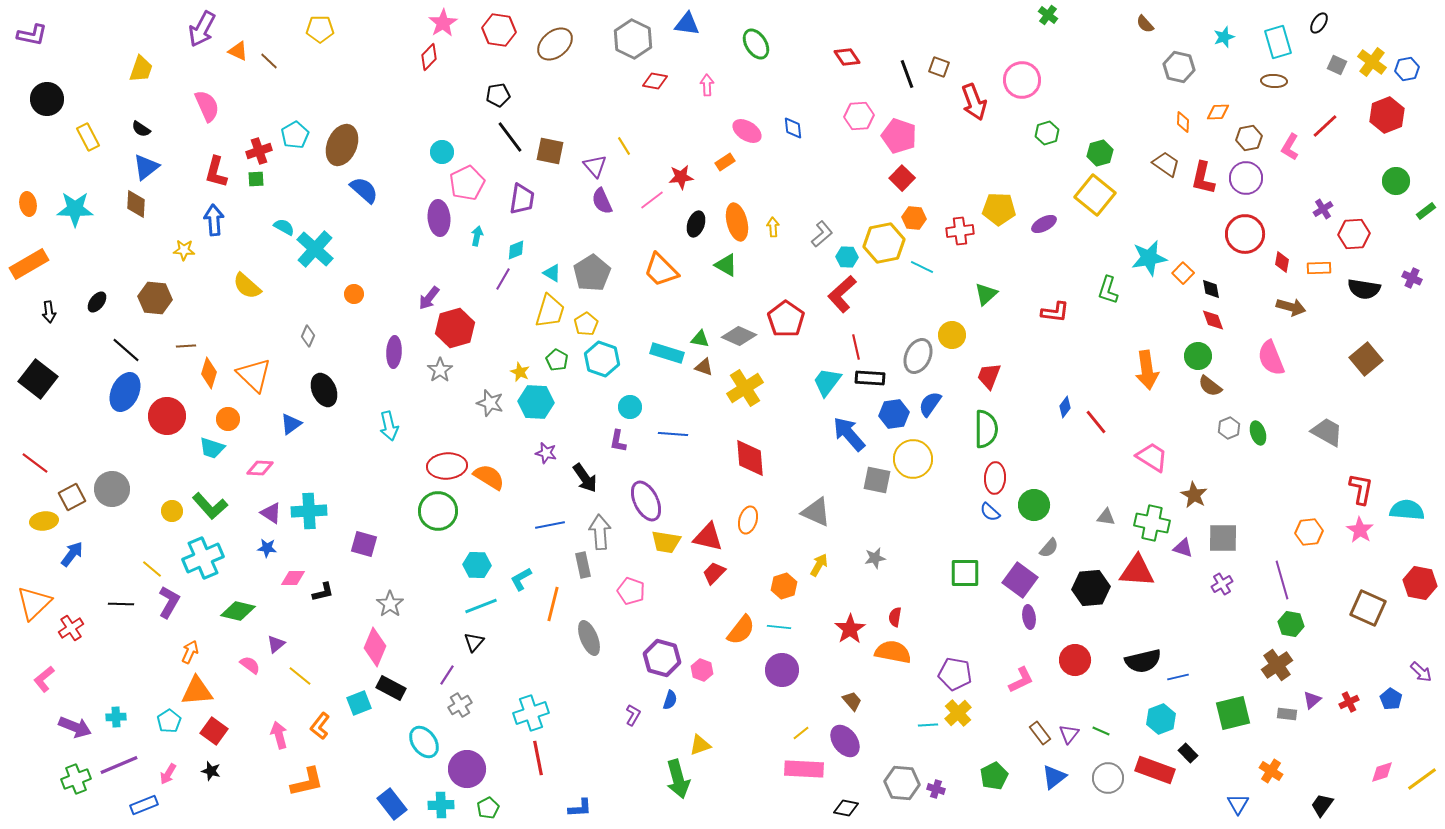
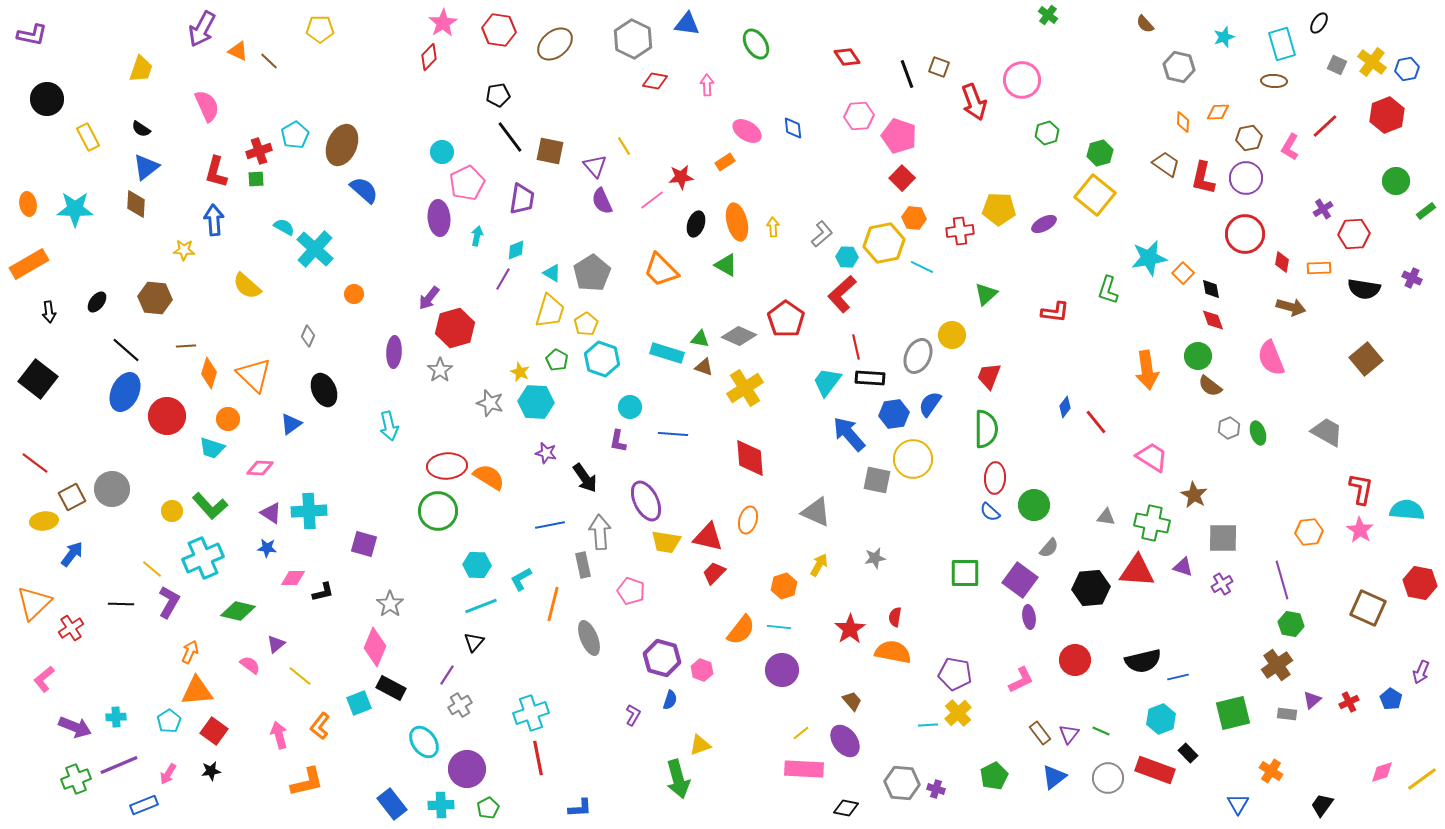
cyan rectangle at (1278, 42): moved 4 px right, 2 px down
purple triangle at (1183, 548): moved 19 px down
purple arrow at (1421, 672): rotated 70 degrees clockwise
black star at (211, 771): rotated 24 degrees counterclockwise
